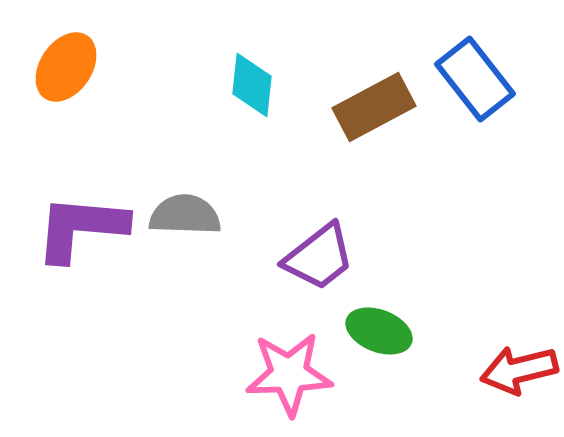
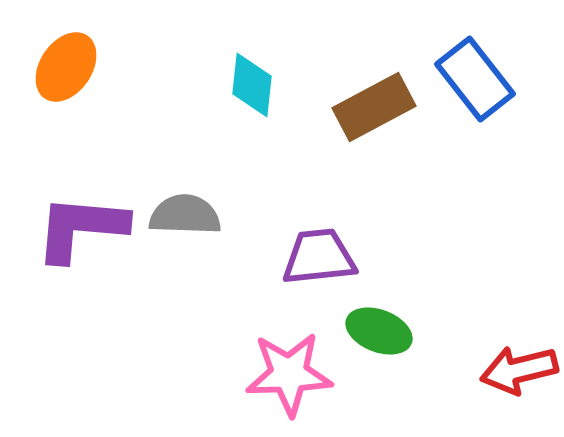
purple trapezoid: rotated 148 degrees counterclockwise
